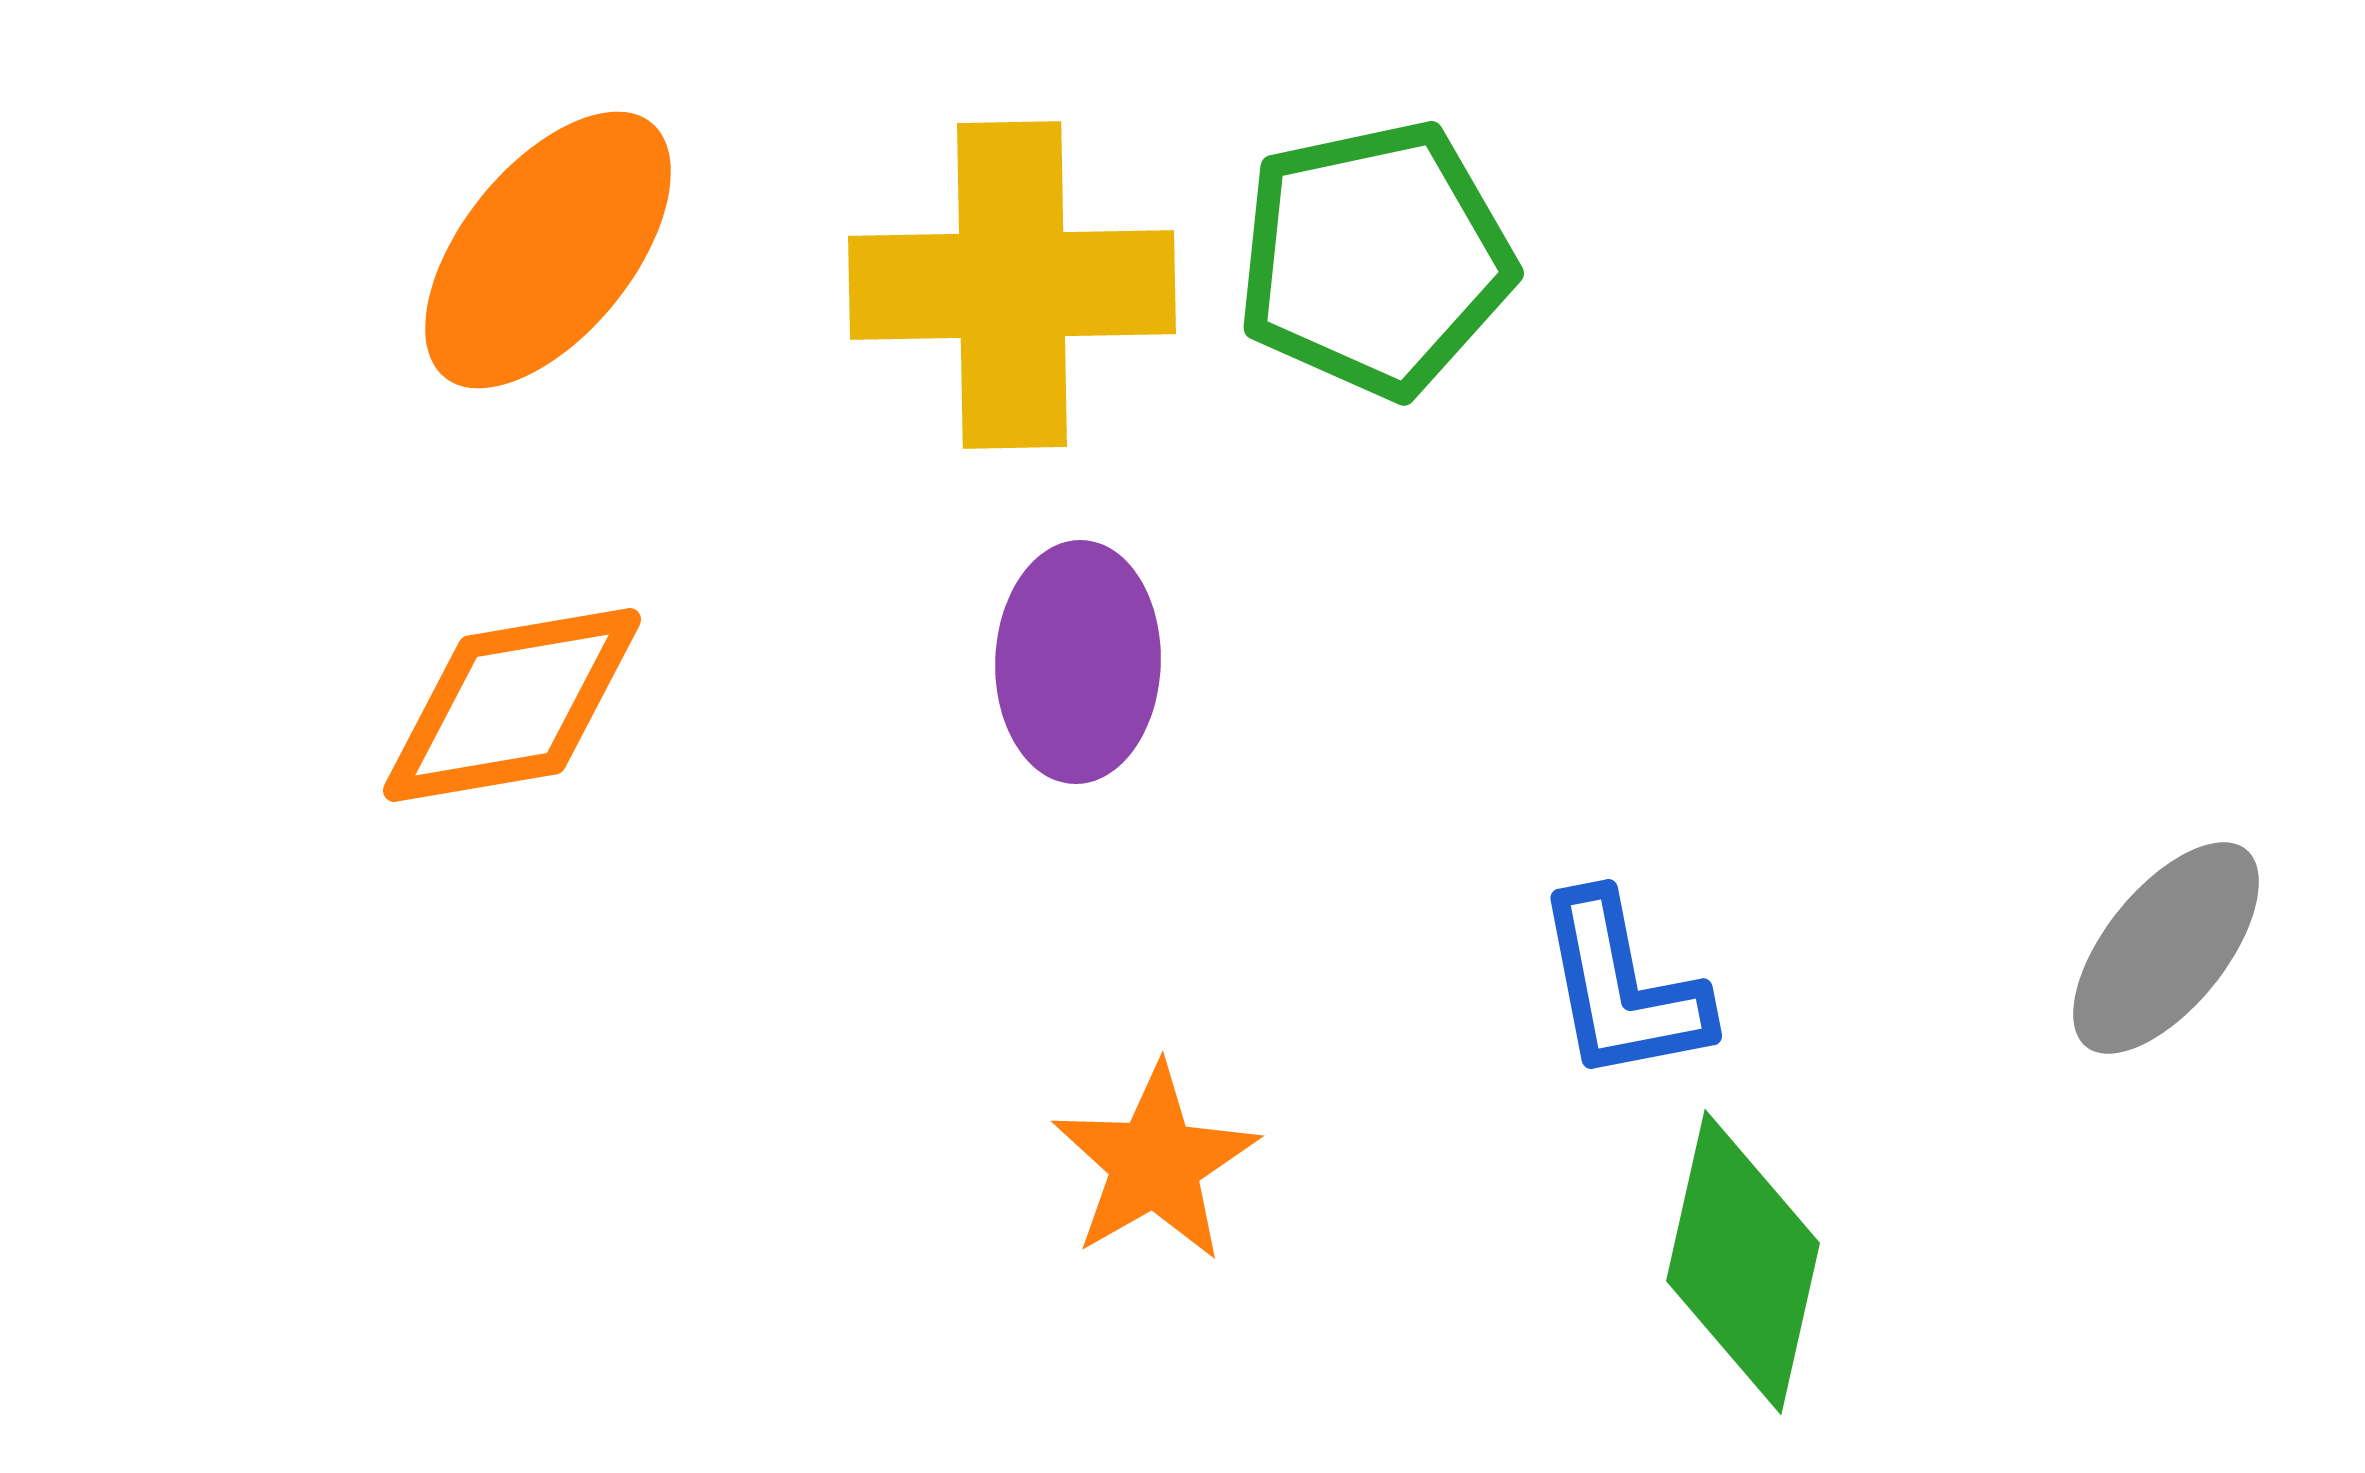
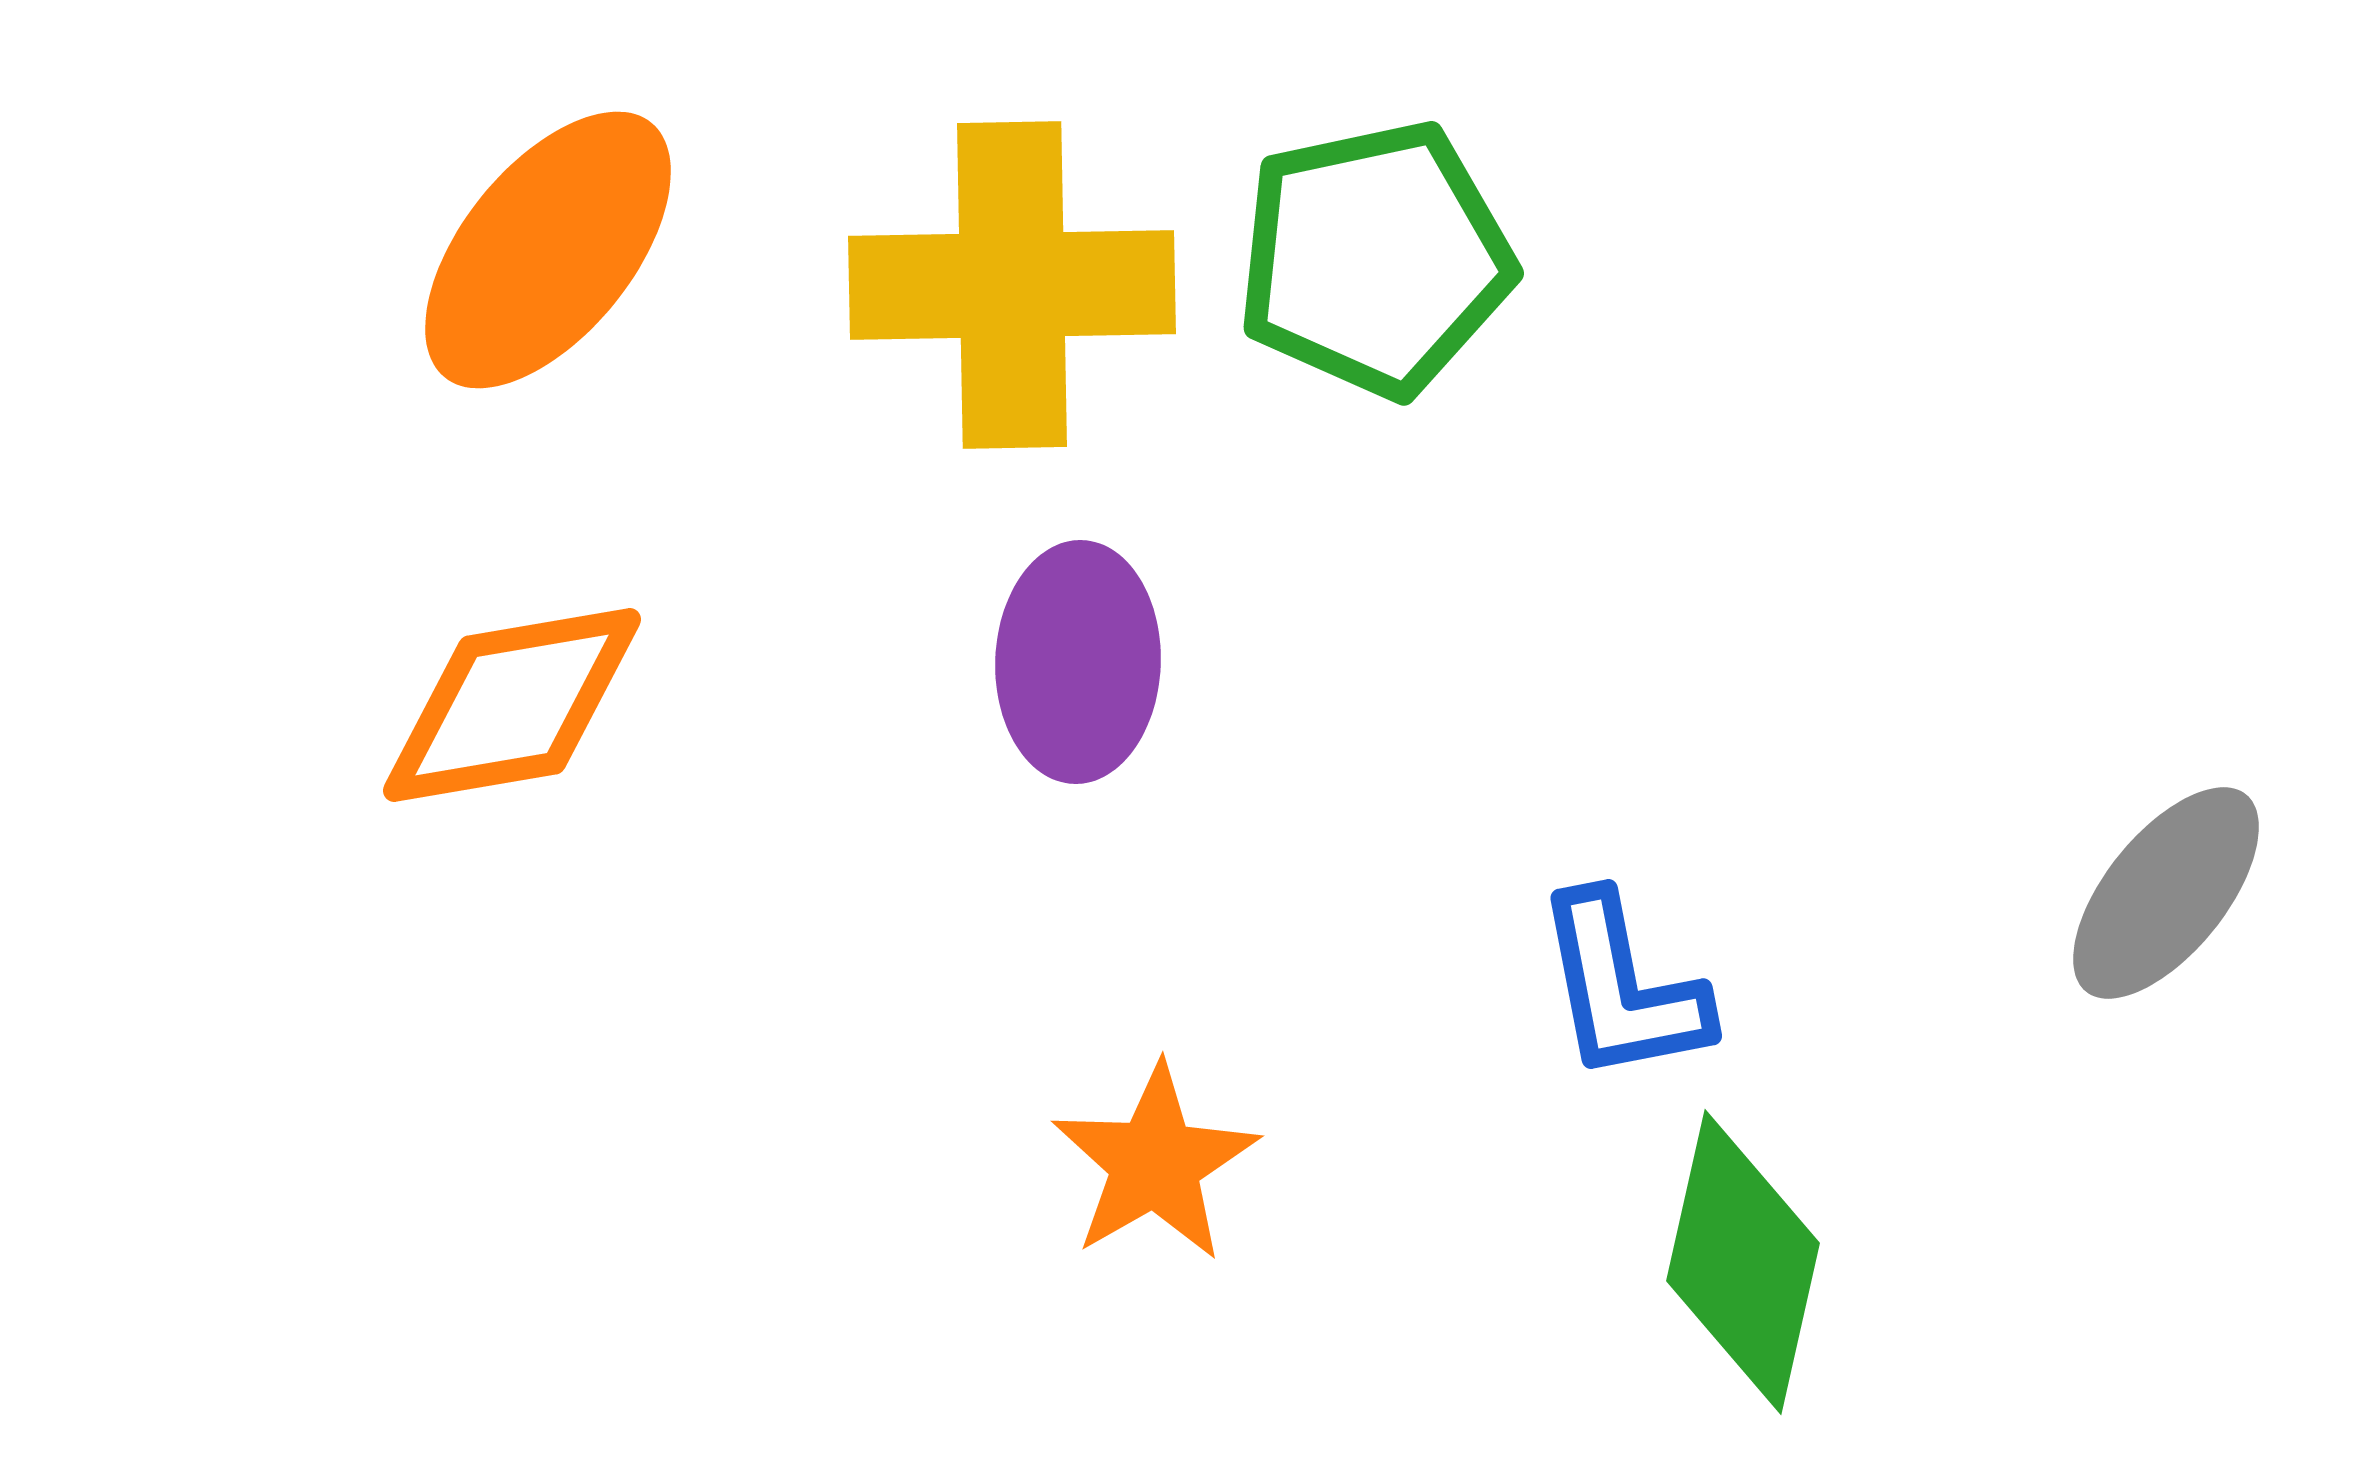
gray ellipse: moved 55 px up
